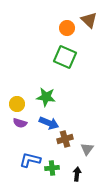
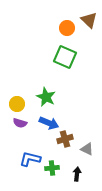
green star: rotated 18 degrees clockwise
gray triangle: rotated 40 degrees counterclockwise
blue L-shape: moved 1 px up
